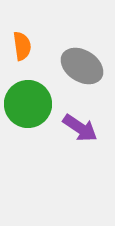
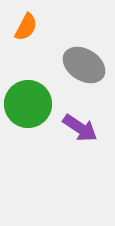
orange semicircle: moved 4 px right, 19 px up; rotated 36 degrees clockwise
gray ellipse: moved 2 px right, 1 px up
